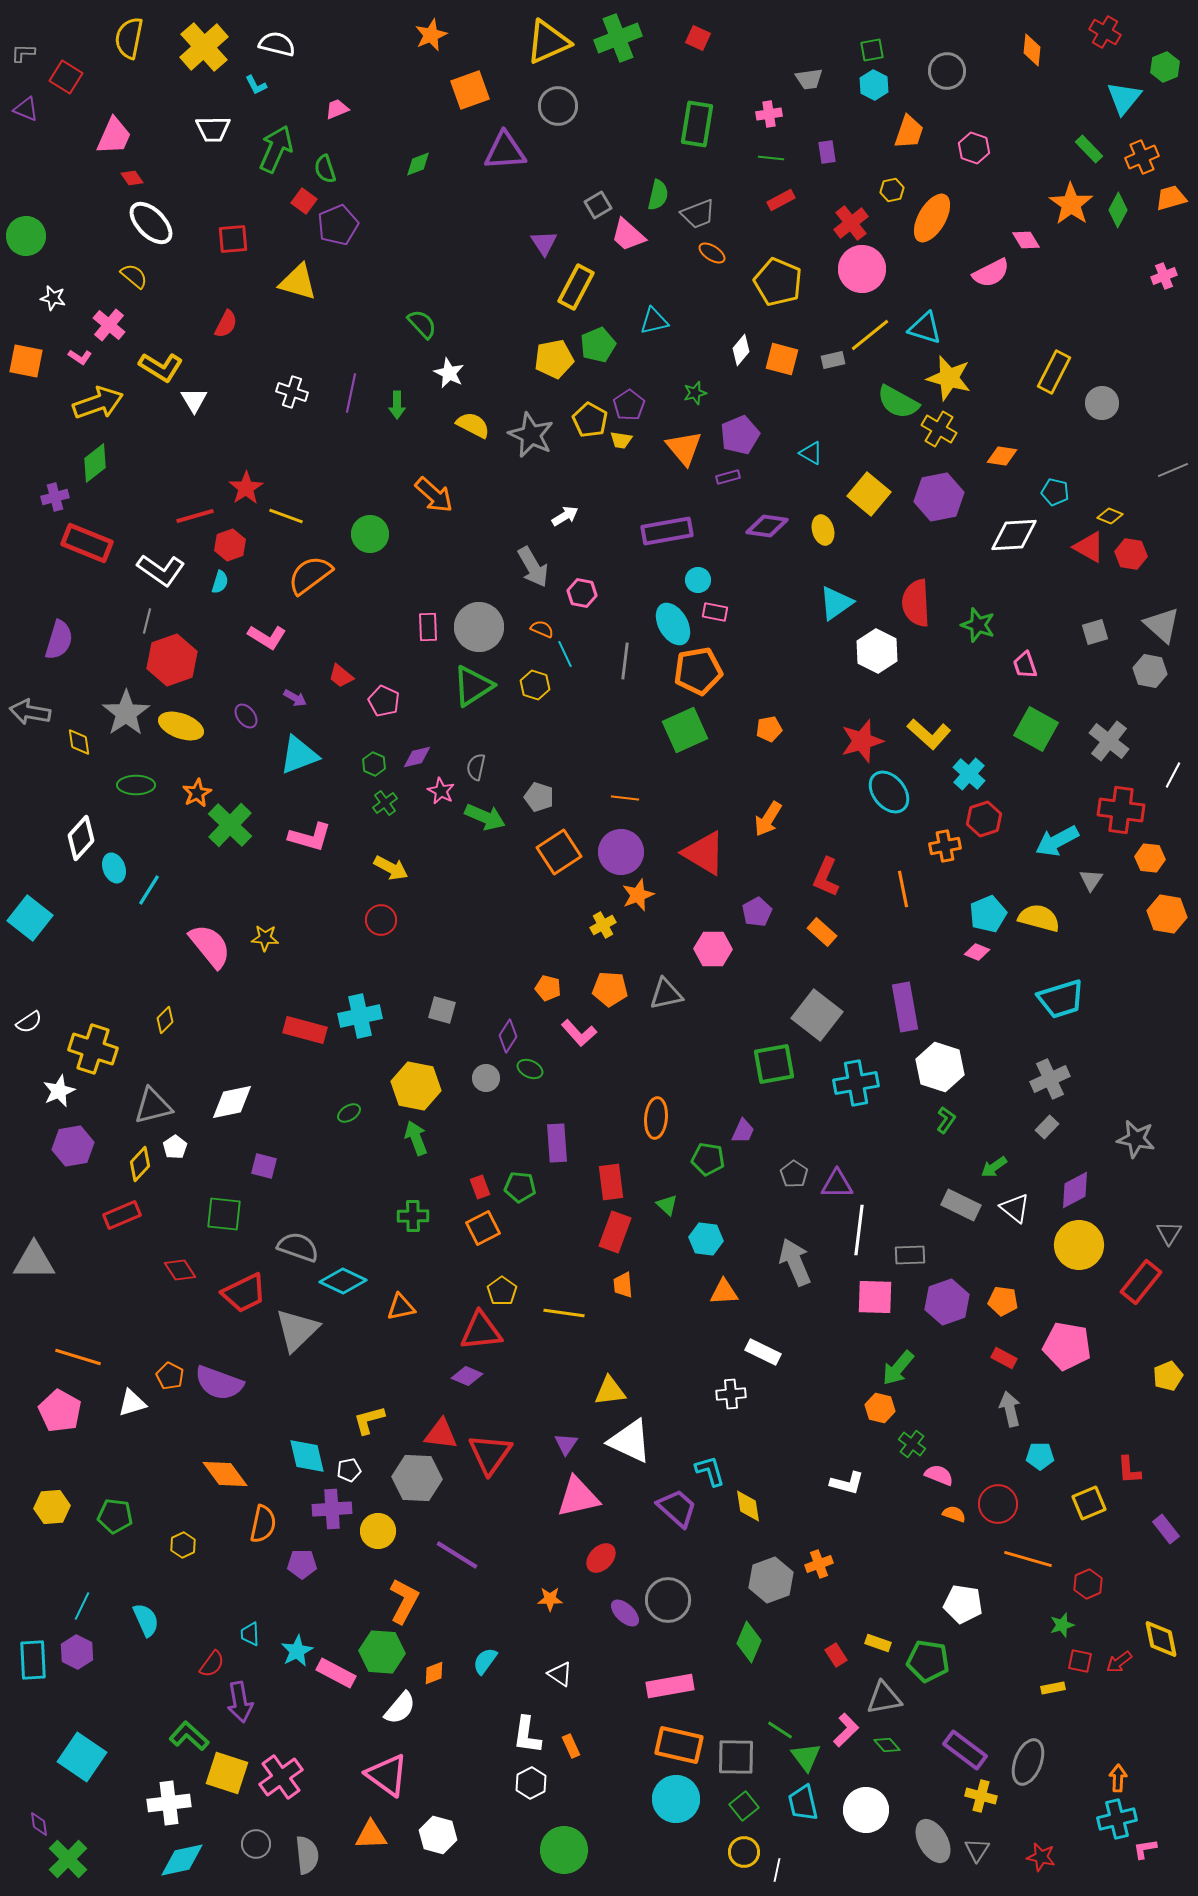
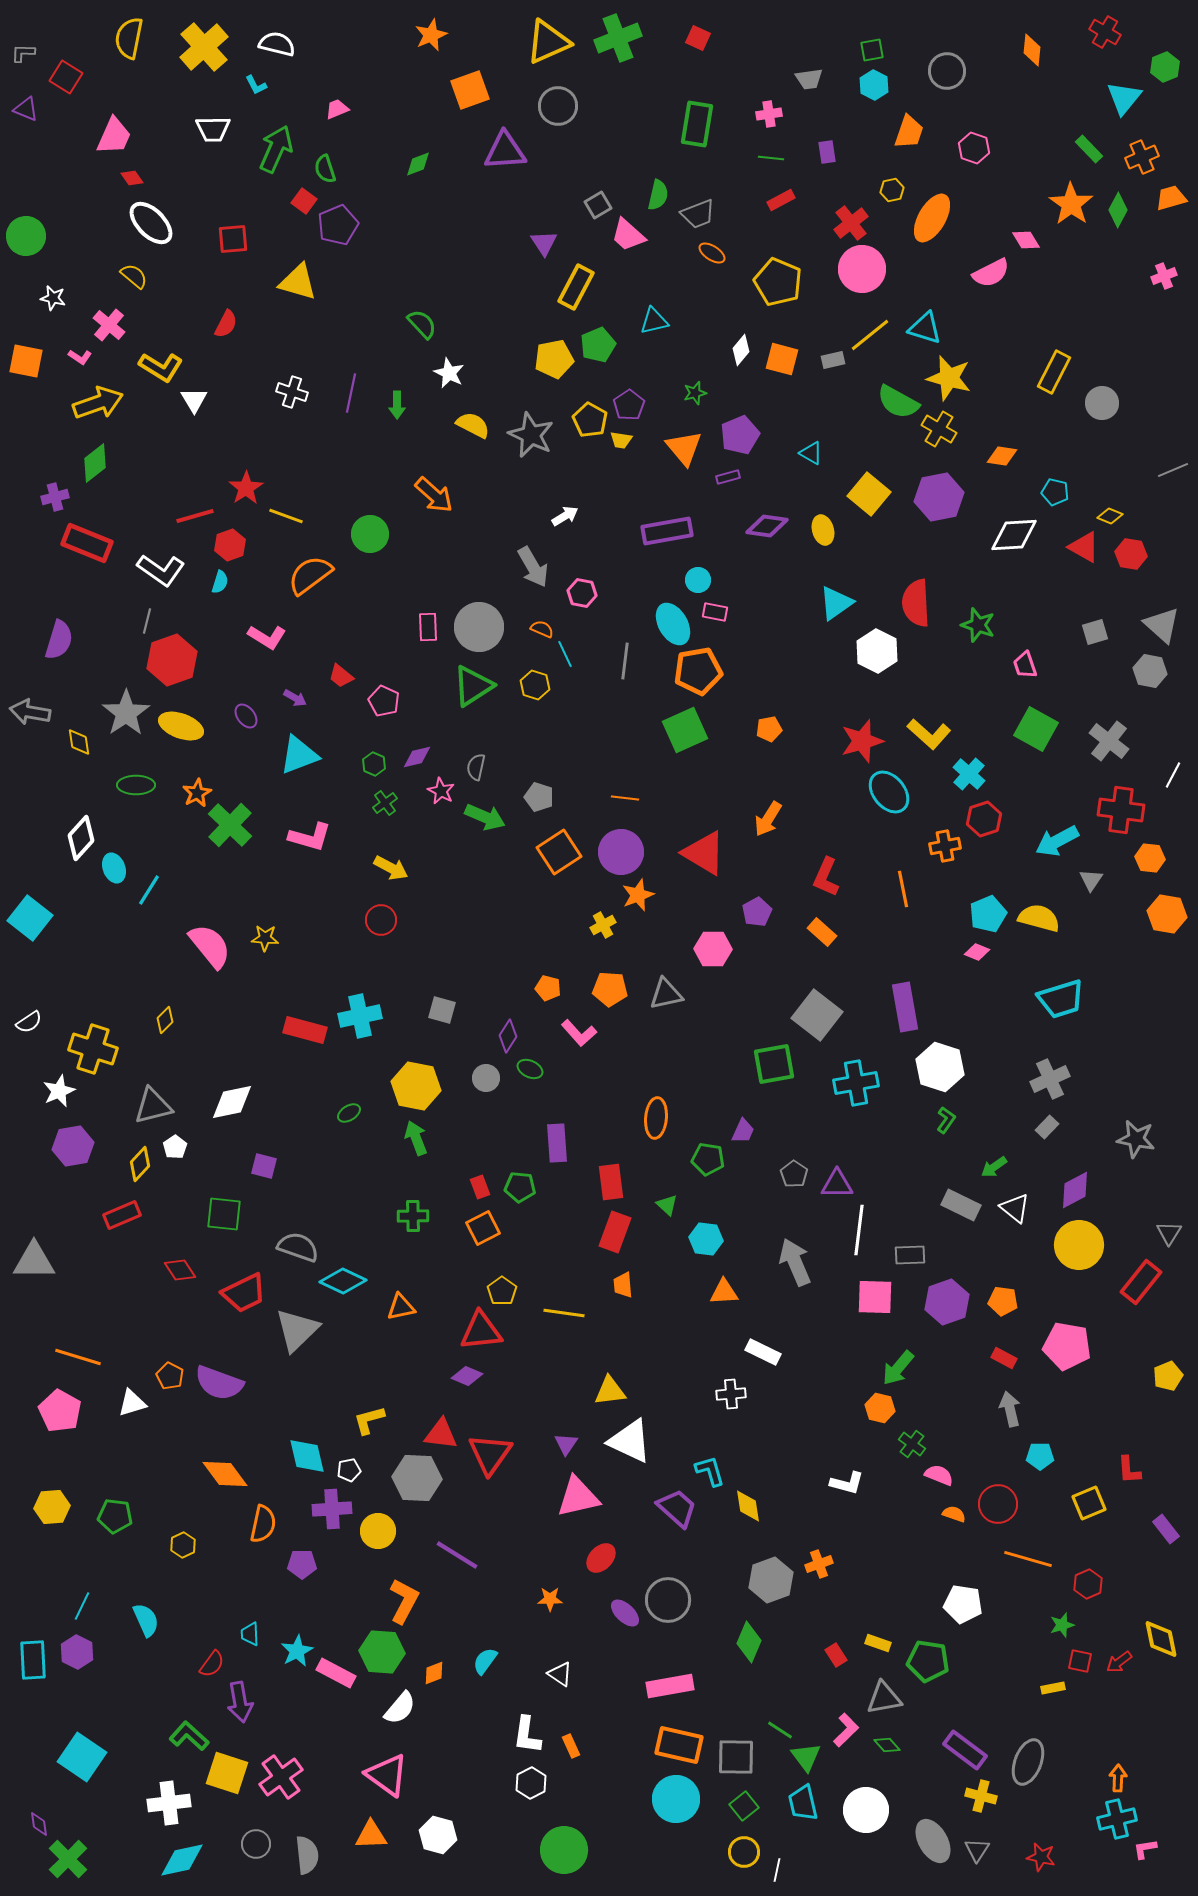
red triangle at (1089, 547): moved 5 px left
